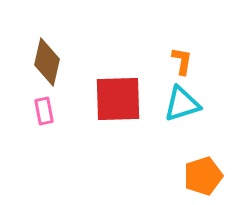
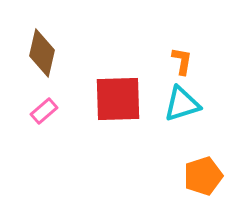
brown diamond: moved 5 px left, 9 px up
pink rectangle: rotated 60 degrees clockwise
